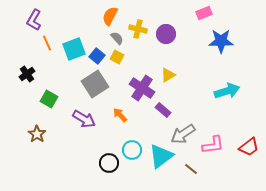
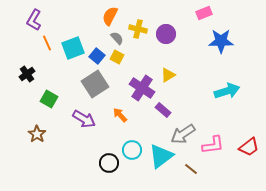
cyan square: moved 1 px left, 1 px up
